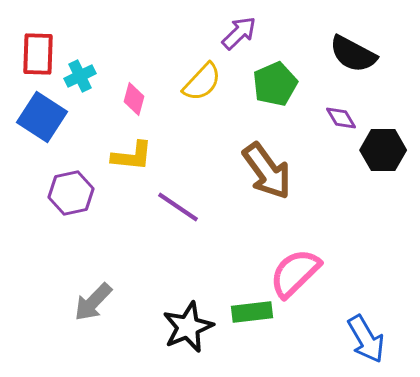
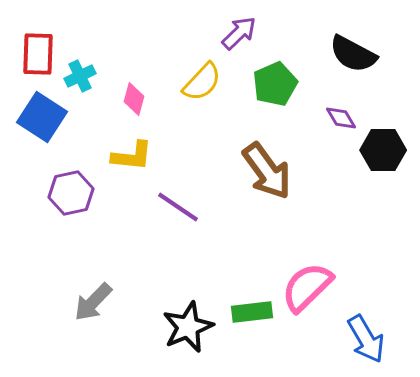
pink semicircle: moved 12 px right, 14 px down
